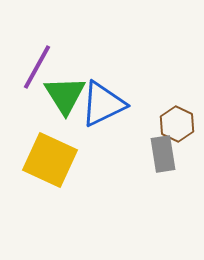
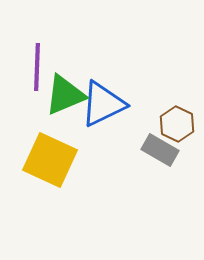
purple line: rotated 27 degrees counterclockwise
green triangle: rotated 39 degrees clockwise
gray rectangle: moved 3 px left, 4 px up; rotated 51 degrees counterclockwise
